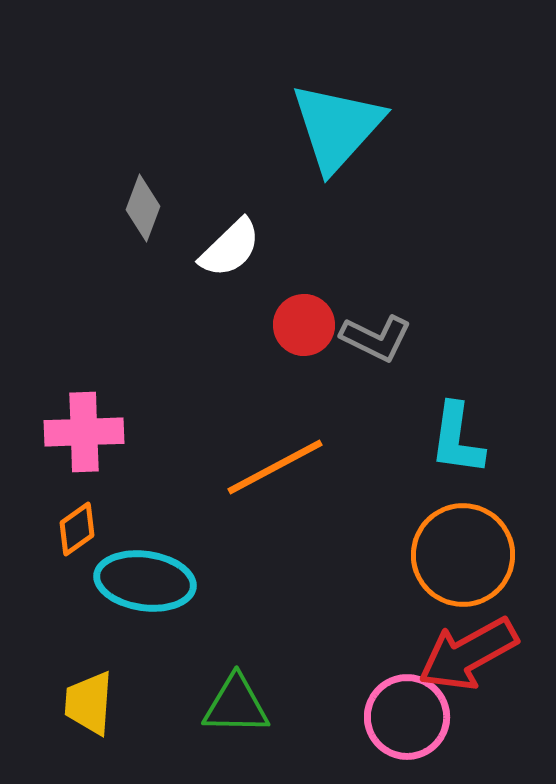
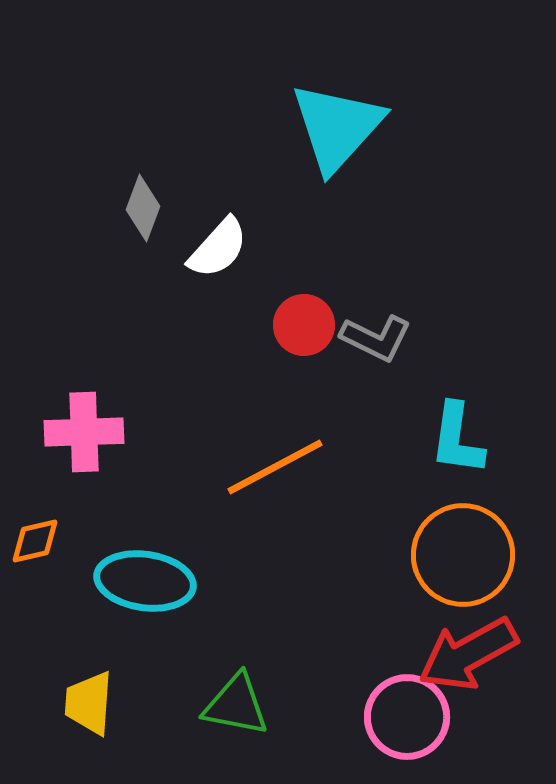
white semicircle: moved 12 px left; rotated 4 degrees counterclockwise
orange diamond: moved 42 px left, 12 px down; rotated 22 degrees clockwise
green triangle: rotated 10 degrees clockwise
